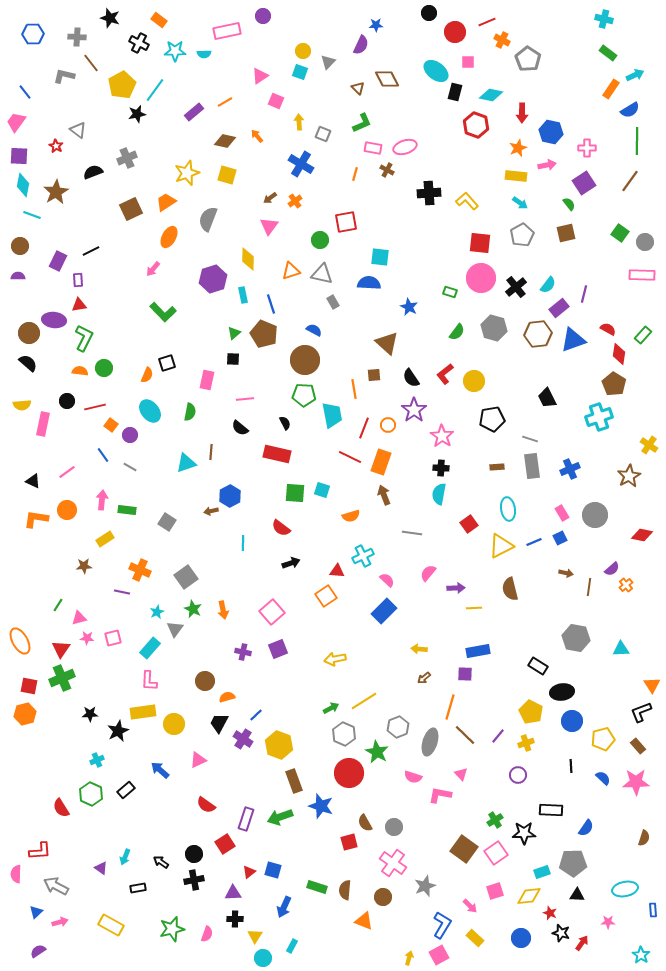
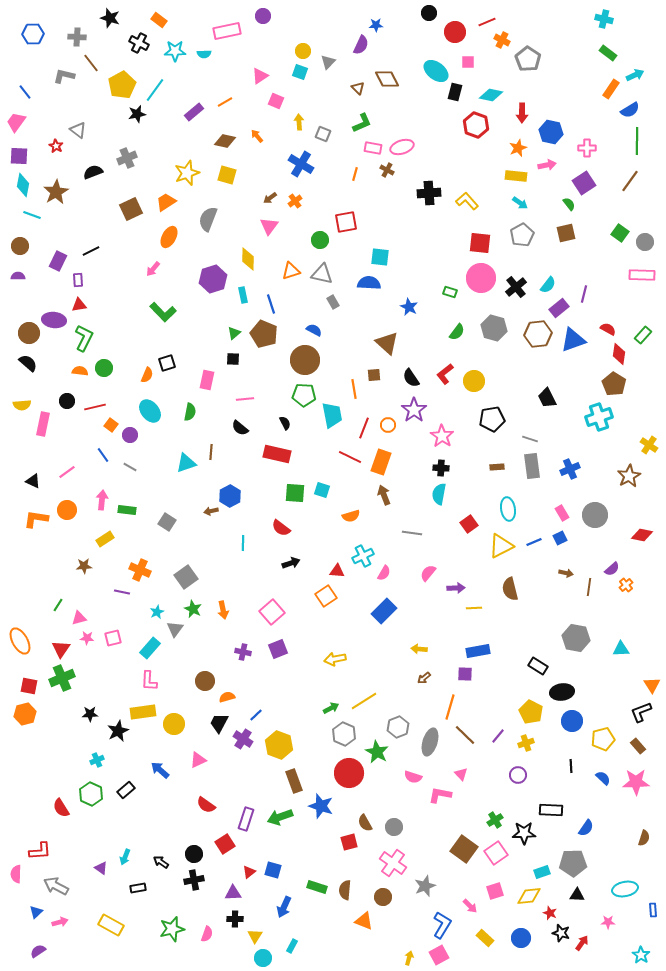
pink ellipse at (405, 147): moved 3 px left
pink semicircle at (387, 580): moved 3 px left, 7 px up; rotated 77 degrees clockwise
yellow rectangle at (475, 938): moved 10 px right
